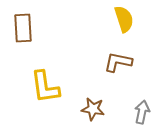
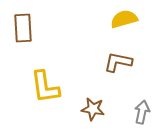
yellow semicircle: rotated 88 degrees counterclockwise
